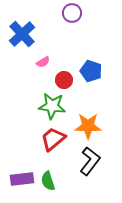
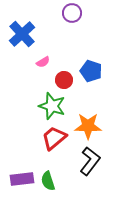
green star: rotated 12 degrees clockwise
red trapezoid: moved 1 px right, 1 px up
